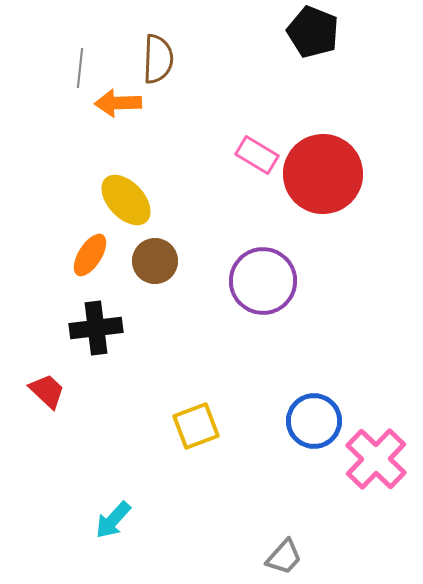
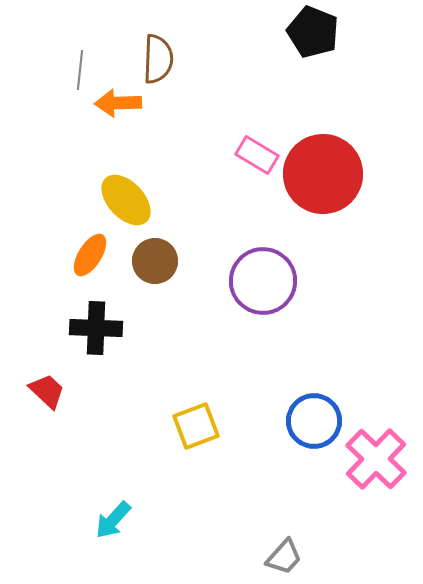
gray line: moved 2 px down
black cross: rotated 9 degrees clockwise
